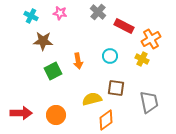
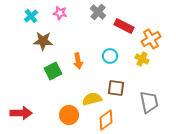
cyan cross: rotated 24 degrees clockwise
orange circle: moved 13 px right
